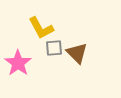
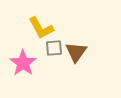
brown triangle: moved 1 px left, 1 px up; rotated 20 degrees clockwise
pink star: moved 5 px right
